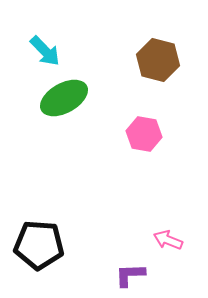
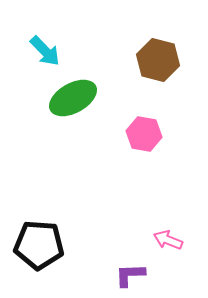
green ellipse: moved 9 px right
